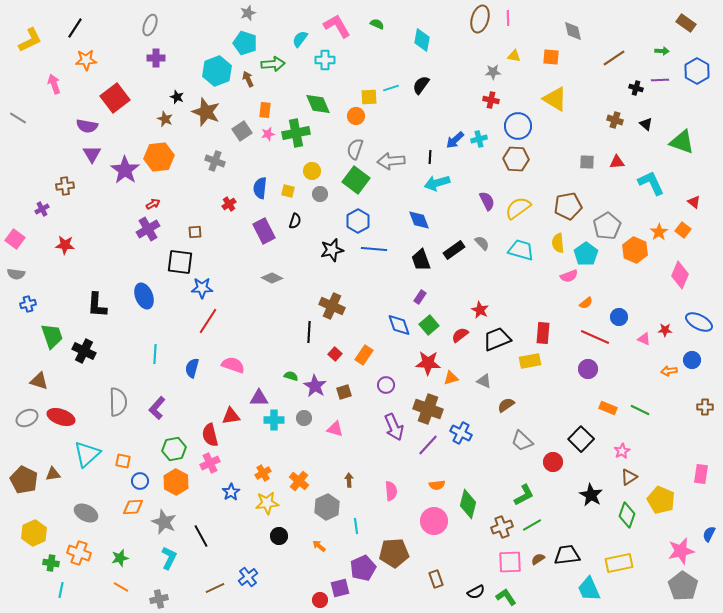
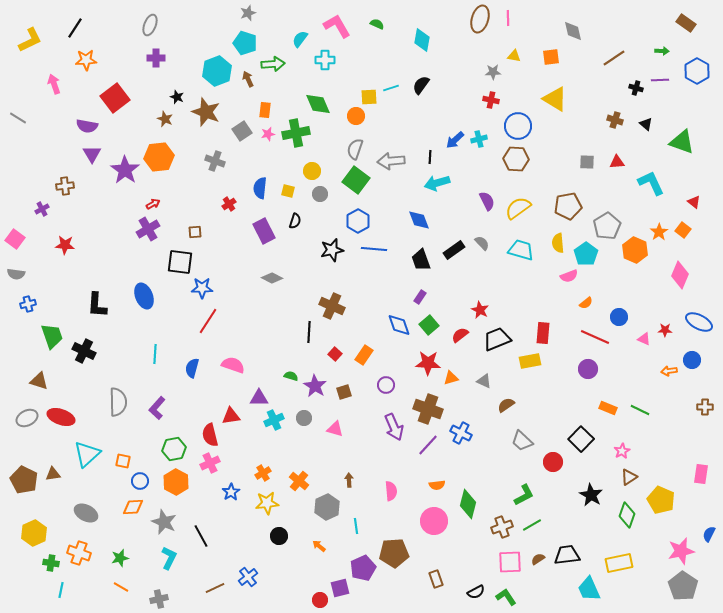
orange square at (551, 57): rotated 12 degrees counterclockwise
cyan cross at (274, 420): rotated 24 degrees counterclockwise
